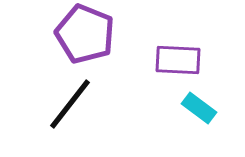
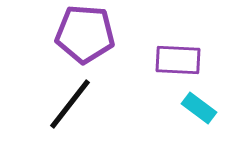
purple pentagon: rotated 18 degrees counterclockwise
